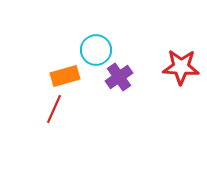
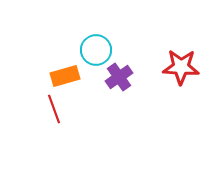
red line: rotated 44 degrees counterclockwise
